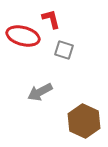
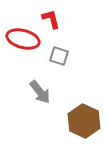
red ellipse: moved 3 px down
gray square: moved 5 px left, 6 px down
gray arrow: rotated 100 degrees counterclockwise
